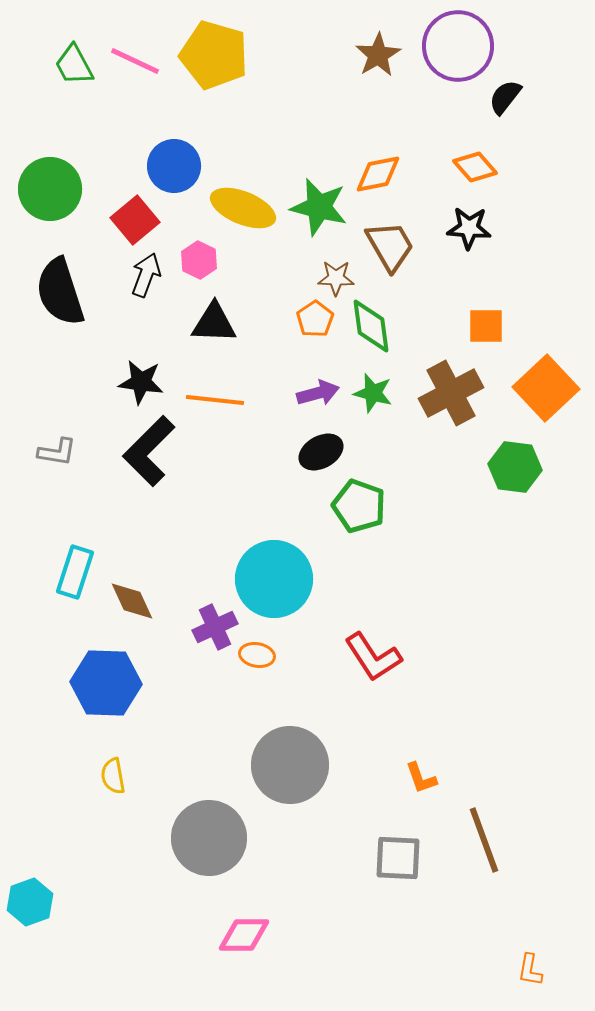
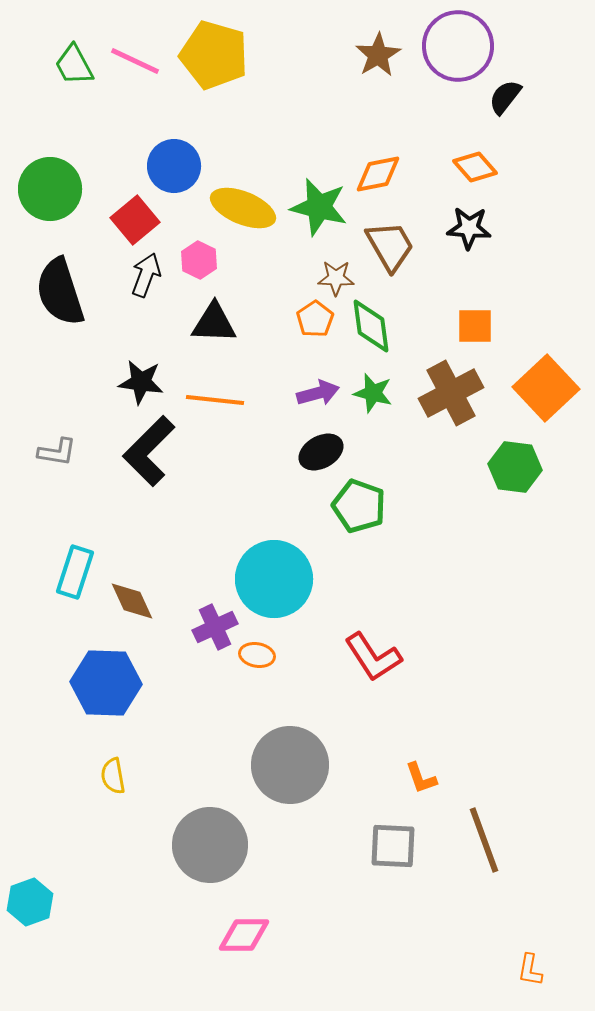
orange square at (486, 326): moved 11 px left
gray circle at (209, 838): moved 1 px right, 7 px down
gray square at (398, 858): moved 5 px left, 12 px up
